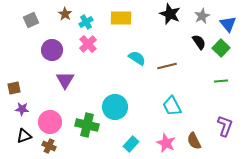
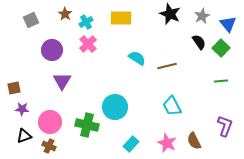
purple triangle: moved 3 px left, 1 px down
pink star: moved 1 px right
